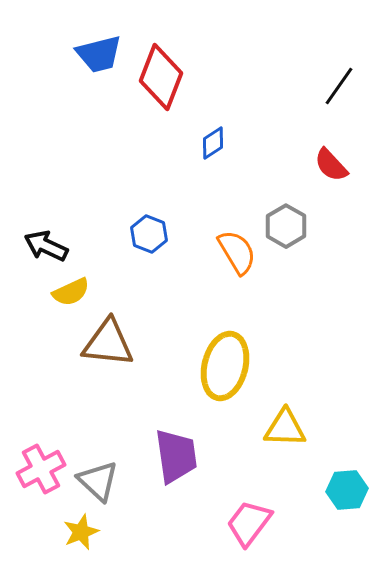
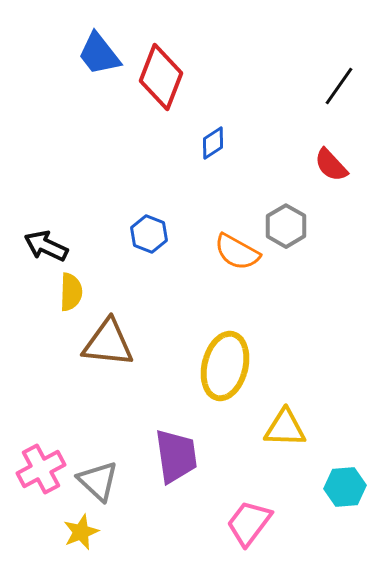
blue trapezoid: rotated 66 degrees clockwise
orange semicircle: rotated 150 degrees clockwise
yellow semicircle: rotated 63 degrees counterclockwise
cyan hexagon: moved 2 px left, 3 px up
